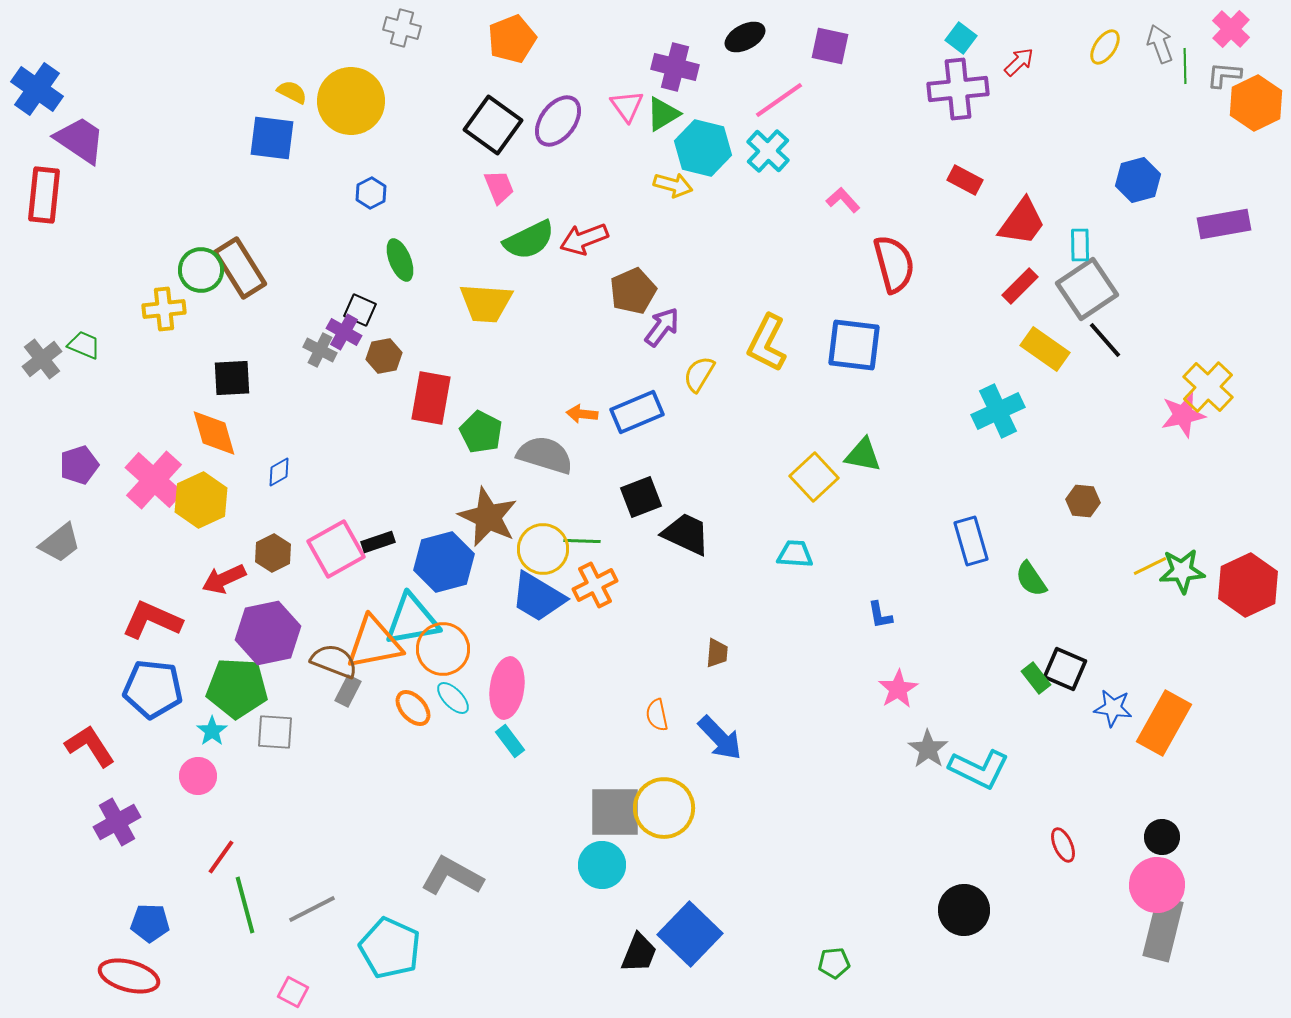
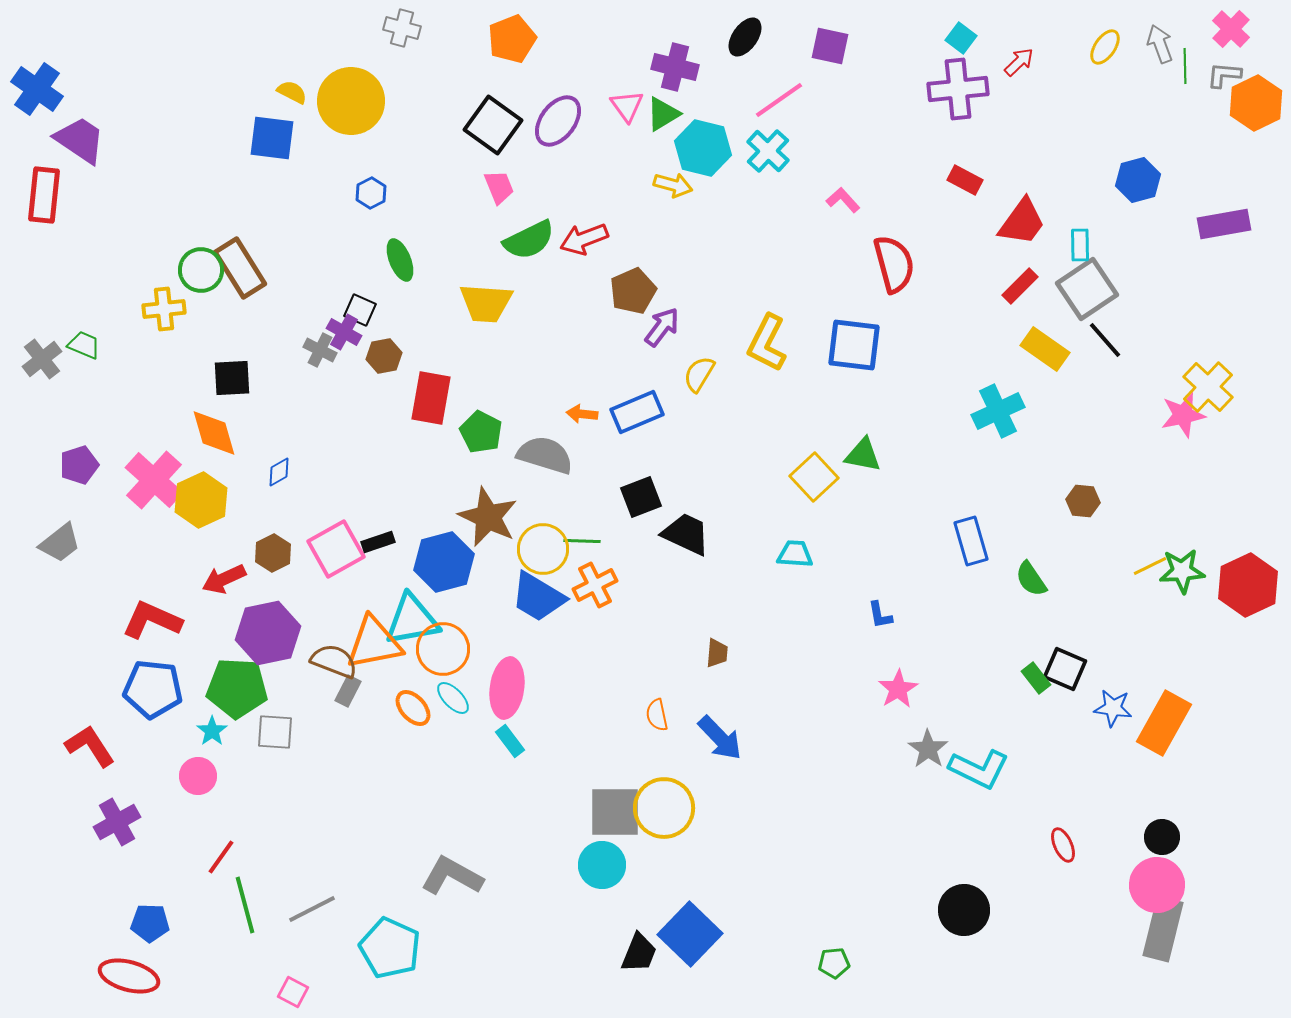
black ellipse at (745, 37): rotated 27 degrees counterclockwise
